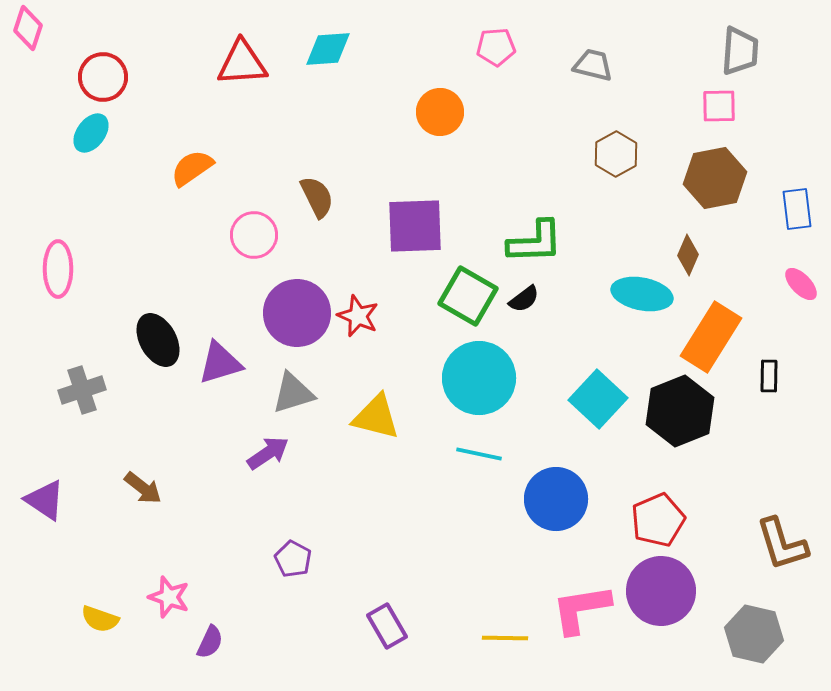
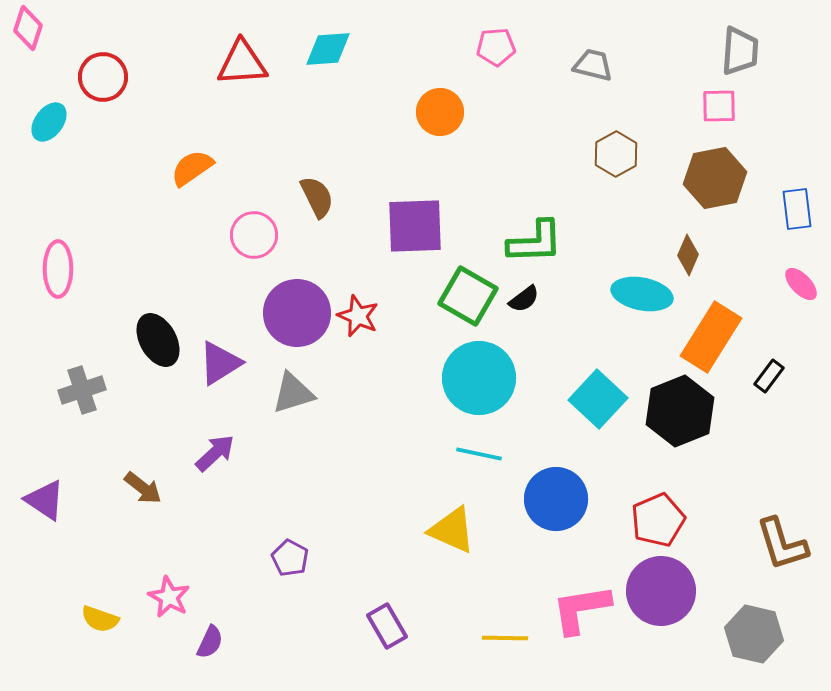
cyan ellipse at (91, 133): moved 42 px left, 11 px up
purple triangle at (220, 363): rotated 15 degrees counterclockwise
black rectangle at (769, 376): rotated 36 degrees clockwise
yellow triangle at (376, 417): moved 76 px right, 113 px down; rotated 10 degrees clockwise
purple arrow at (268, 453): moved 53 px left; rotated 9 degrees counterclockwise
purple pentagon at (293, 559): moved 3 px left, 1 px up
pink star at (169, 597): rotated 9 degrees clockwise
